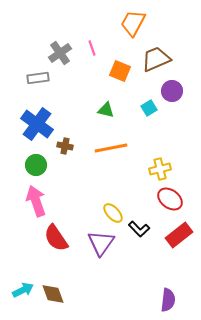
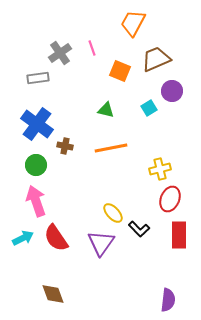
red ellipse: rotated 75 degrees clockwise
red rectangle: rotated 52 degrees counterclockwise
cyan arrow: moved 52 px up
